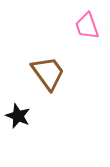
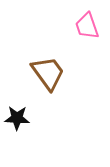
black star: moved 1 px left, 2 px down; rotated 20 degrees counterclockwise
